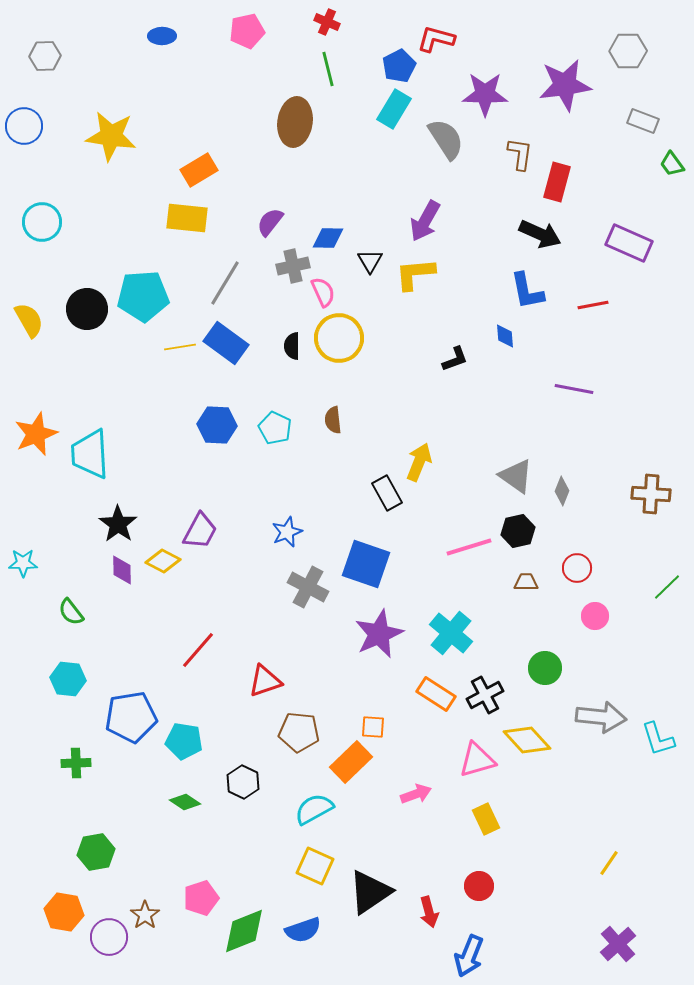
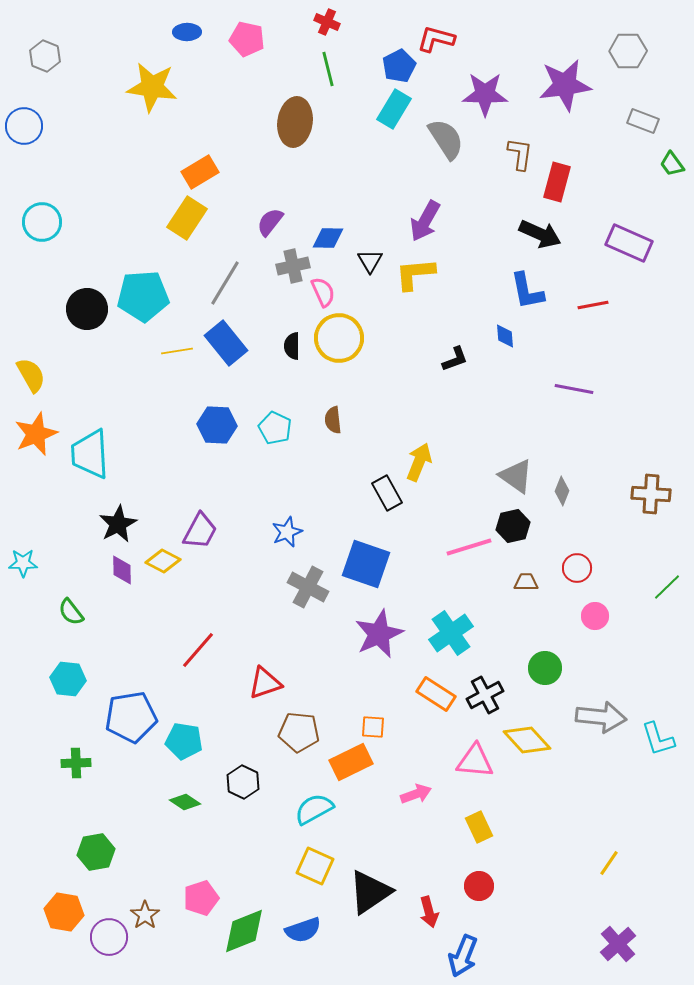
pink pentagon at (247, 31): moved 8 px down; rotated 24 degrees clockwise
blue ellipse at (162, 36): moved 25 px right, 4 px up
gray hexagon at (45, 56): rotated 24 degrees clockwise
yellow star at (111, 136): moved 41 px right, 49 px up
orange rectangle at (199, 170): moved 1 px right, 2 px down
yellow rectangle at (187, 218): rotated 63 degrees counterclockwise
yellow semicircle at (29, 320): moved 2 px right, 55 px down
blue rectangle at (226, 343): rotated 15 degrees clockwise
yellow line at (180, 347): moved 3 px left, 4 px down
black star at (118, 524): rotated 9 degrees clockwise
black hexagon at (518, 531): moved 5 px left, 5 px up
cyan cross at (451, 633): rotated 15 degrees clockwise
red triangle at (265, 681): moved 2 px down
pink triangle at (477, 760): moved 2 px left, 1 px down; rotated 21 degrees clockwise
orange rectangle at (351, 762): rotated 18 degrees clockwise
yellow rectangle at (486, 819): moved 7 px left, 8 px down
blue arrow at (469, 956): moved 6 px left
